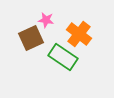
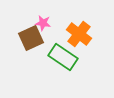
pink star: moved 3 px left, 3 px down
